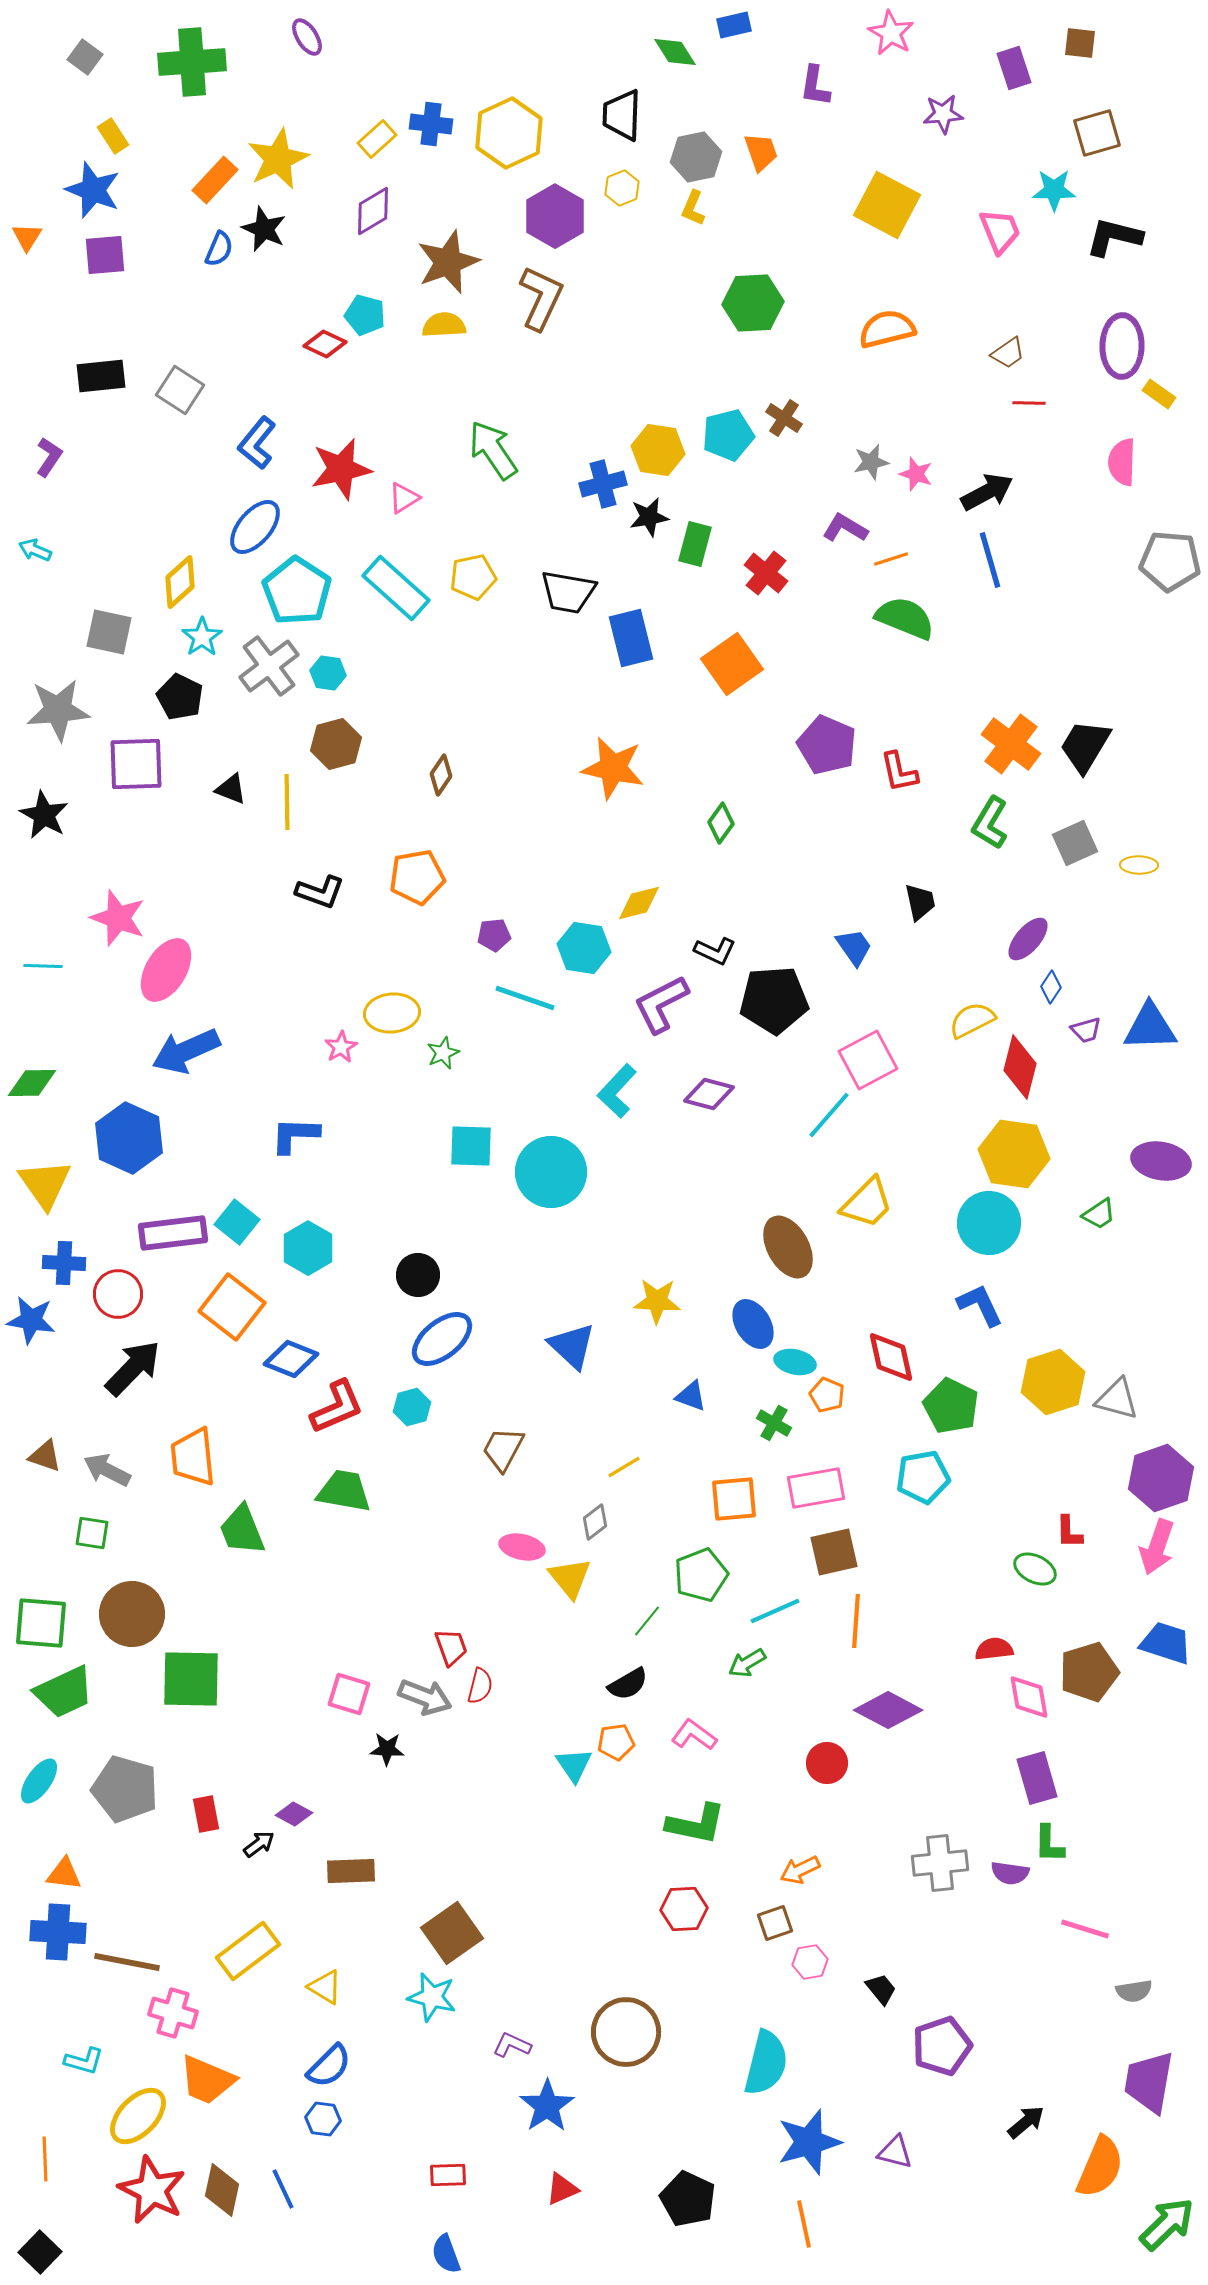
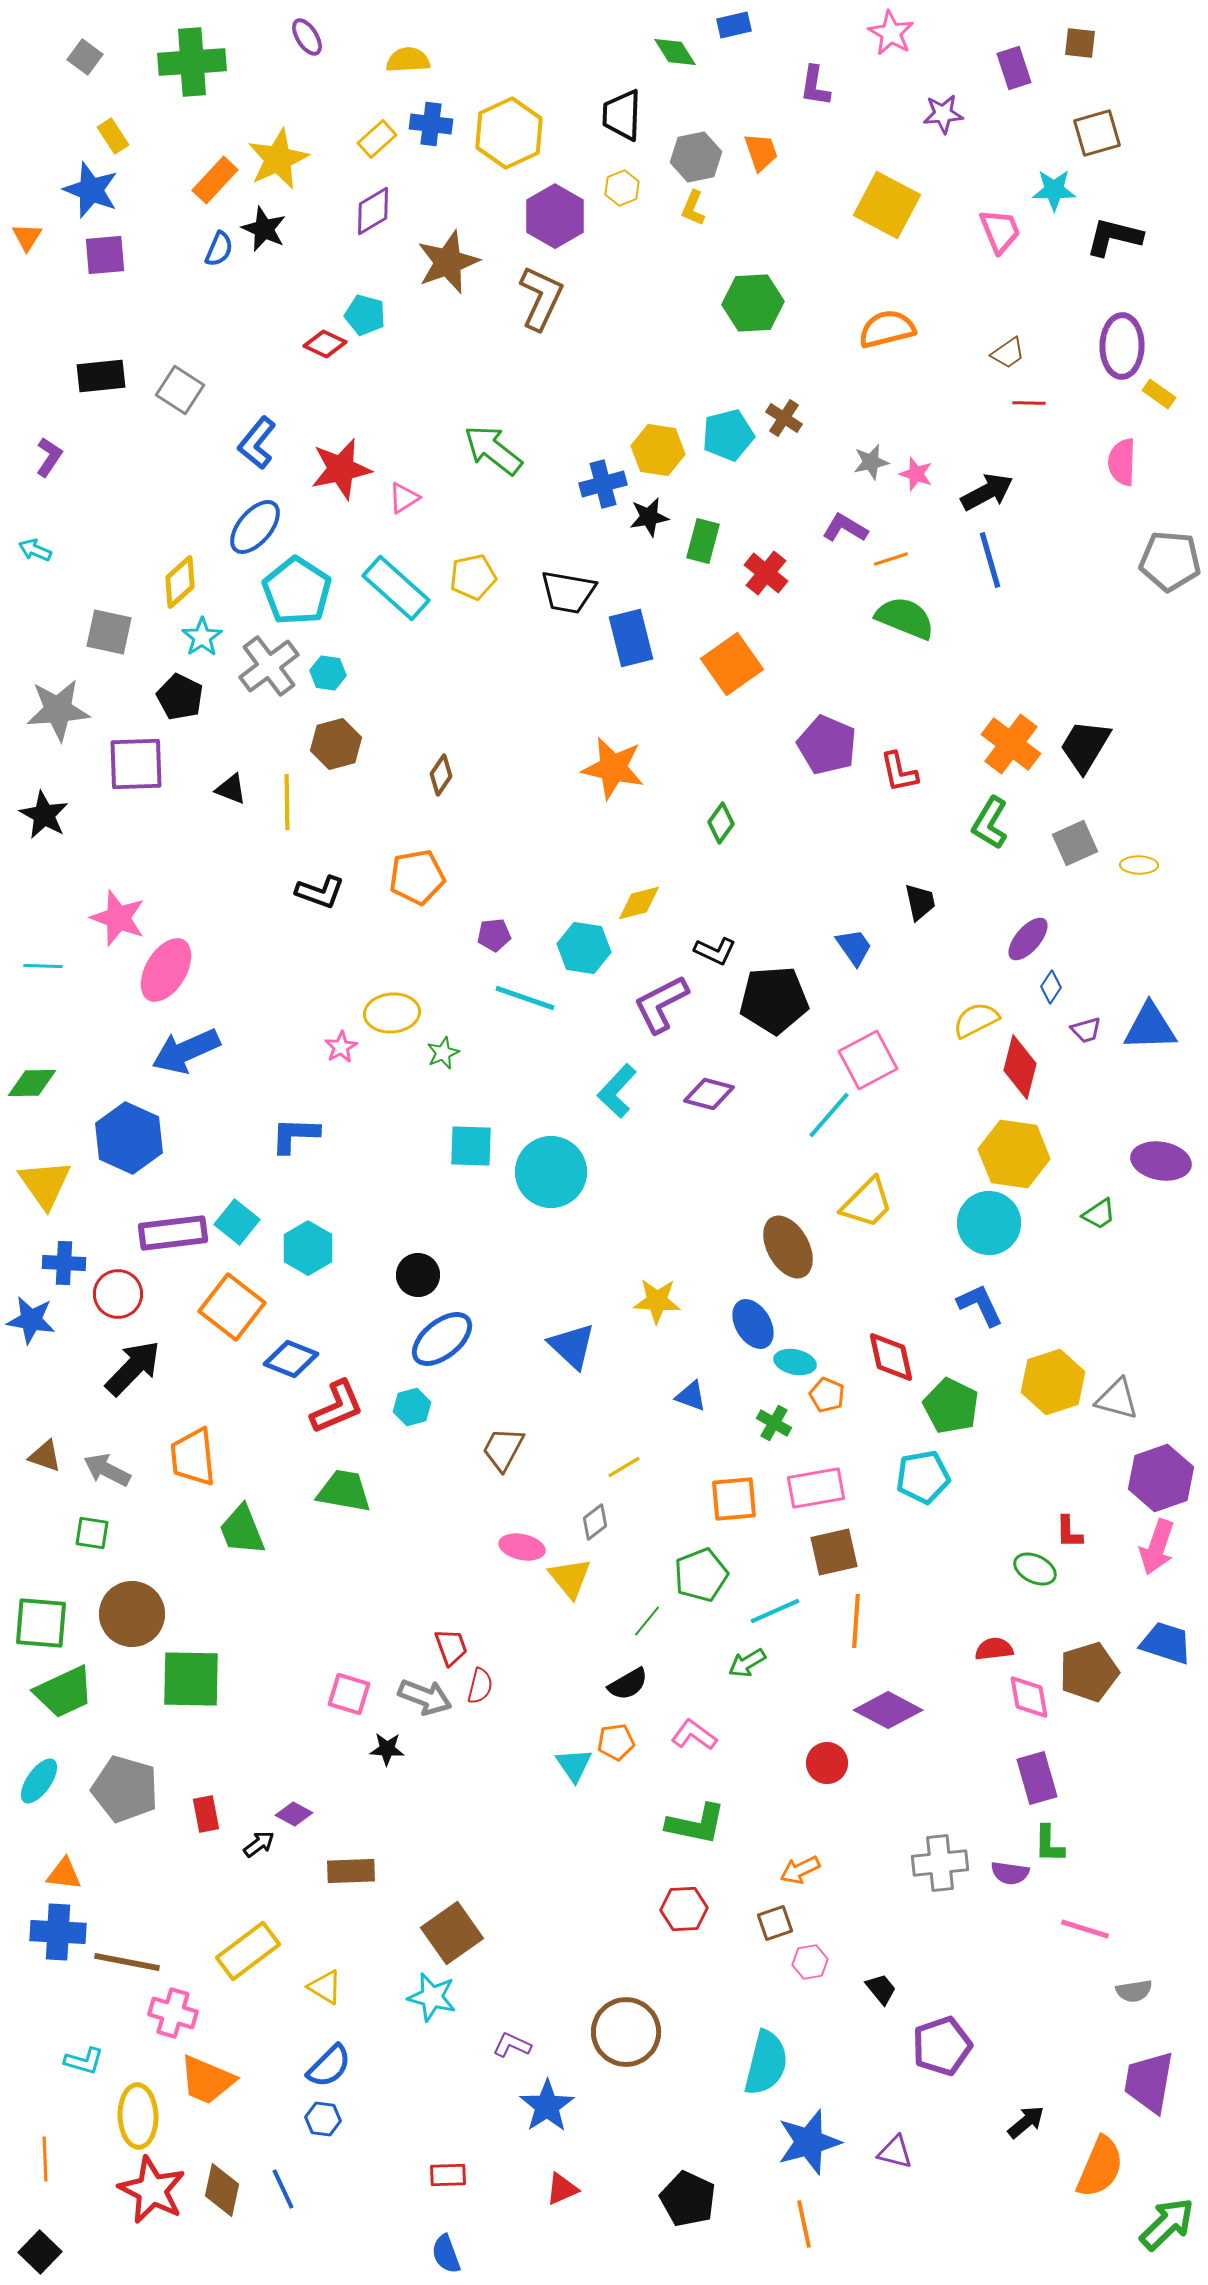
blue star at (93, 190): moved 2 px left
yellow semicircle at (444, 325): moved 36 px left, 265 px up
green arrow at (493, 450): rotated 18 degrees counterclockwise
green rectangle at (695, 544): moved 8 px right, 3 px up
yellow semicircle at (972, 1020): moved 4 px right
yellow ellipse at (138, 2116): rotated 46 degrees counterclockwise
